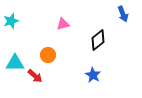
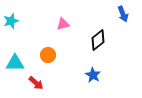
red arrow: moved 1 px right, 7 px down
